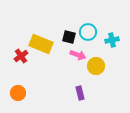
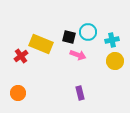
yellow circle: moved 19 px right, 5 px up
